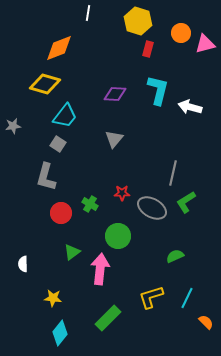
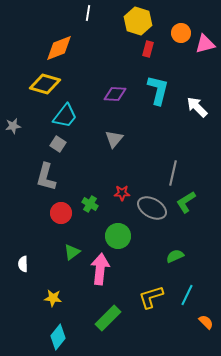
white arrow: moved 7 px right; rotated 30 degrees clockwise
cyan line: moved 3 px up
cyan diamond: moved 2 px left, 4 px down
